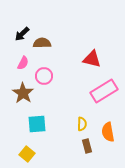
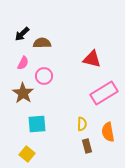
pink rectangle: moved 2 px down
